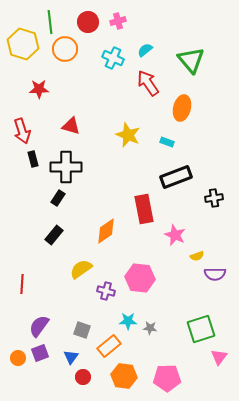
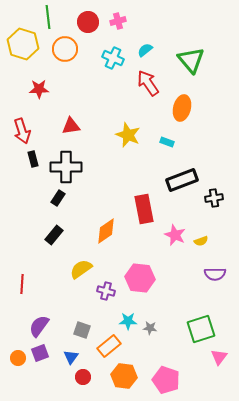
green line at (50, 22): moved 2 px left, 5 px up
red triangle at (71, 126): rotated 24 degrees counterclockwise
black rectangle at (176, 177): moved 6 px right, 3 px down
yellow semicircle at (197, 256): moved 4 px right, 15 px up
pink pentagon at (167, 378): moved 1 px left, 2 px down; rotated 20 degrees clockwise
